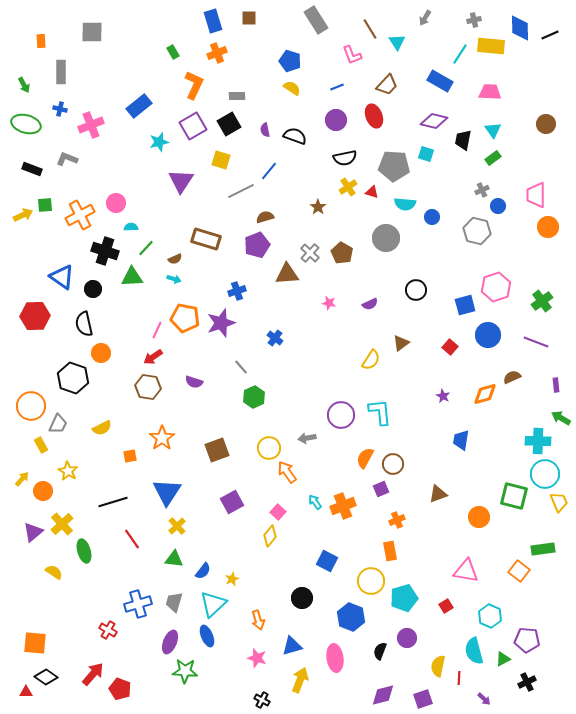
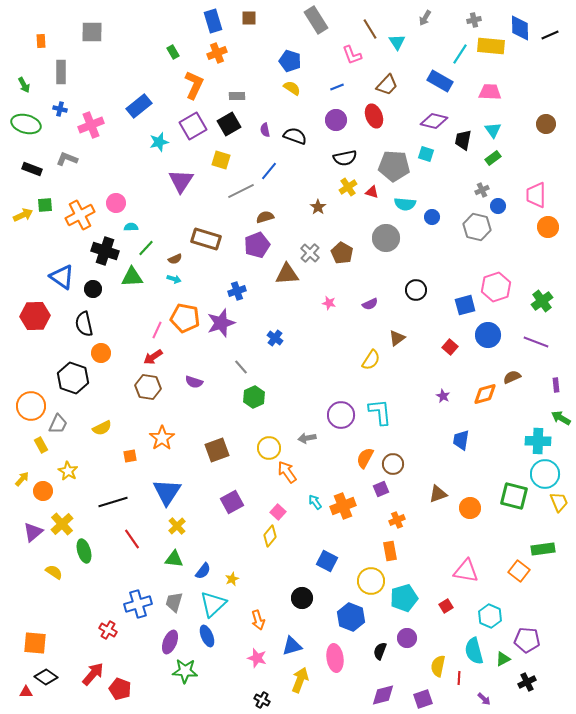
gray hexagon at (477, 231): moved 4 px up
brown triangle at (401, 343): moved 4 px left, 5 px up
orange circle at (479, 517): moved 9 px left, 9 px up
